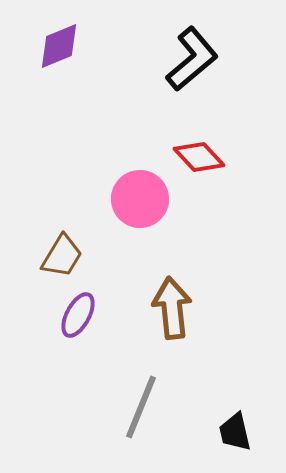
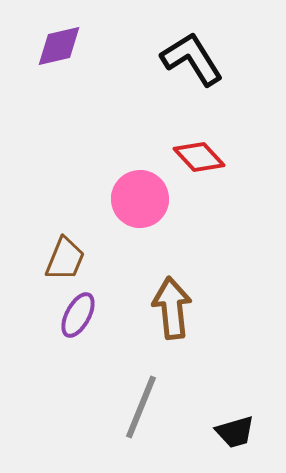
purple diamond: rotated 9 degrees clockwise
black L-shape: rotated 82 degrees counterclockwise
brown trapezoid: moved 3 px right, 3 px down; rotated 9 degrees counterclockwise
black trapezoid: rotated 93 degrees counterclockwise
